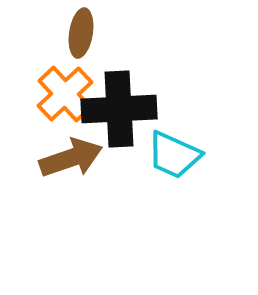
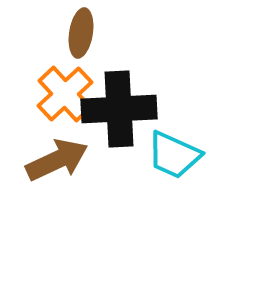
brown arrow: moved 14 px left, 2 px down; rotated 6 degrees counterclockwise
